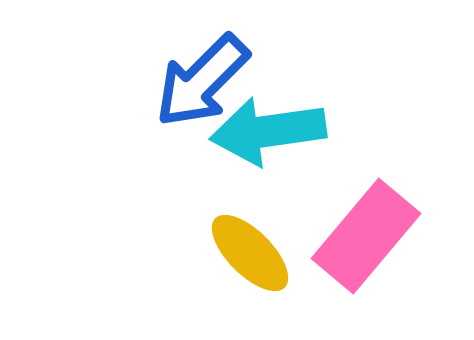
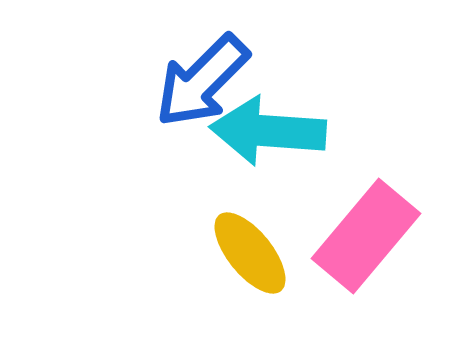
cyan arrow: rotated 12 degrees clockwise
yellow ellipse: rotated 6 degrees clockwise
